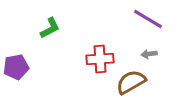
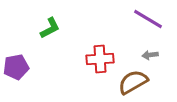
gray arrow: moved 1 px right, 1 px down
brown semicircle: moved 2 px right
